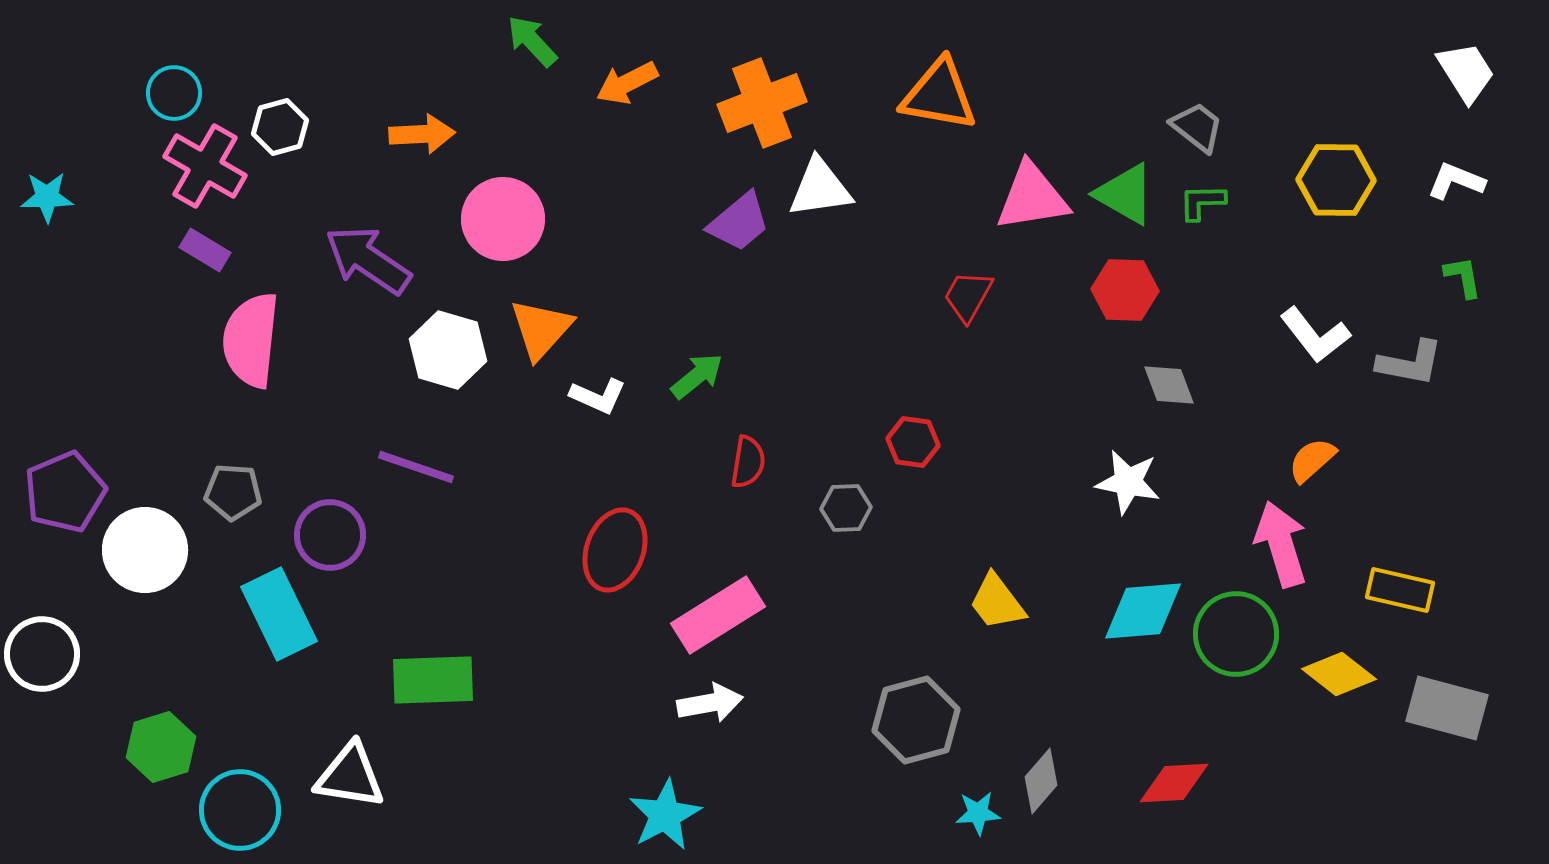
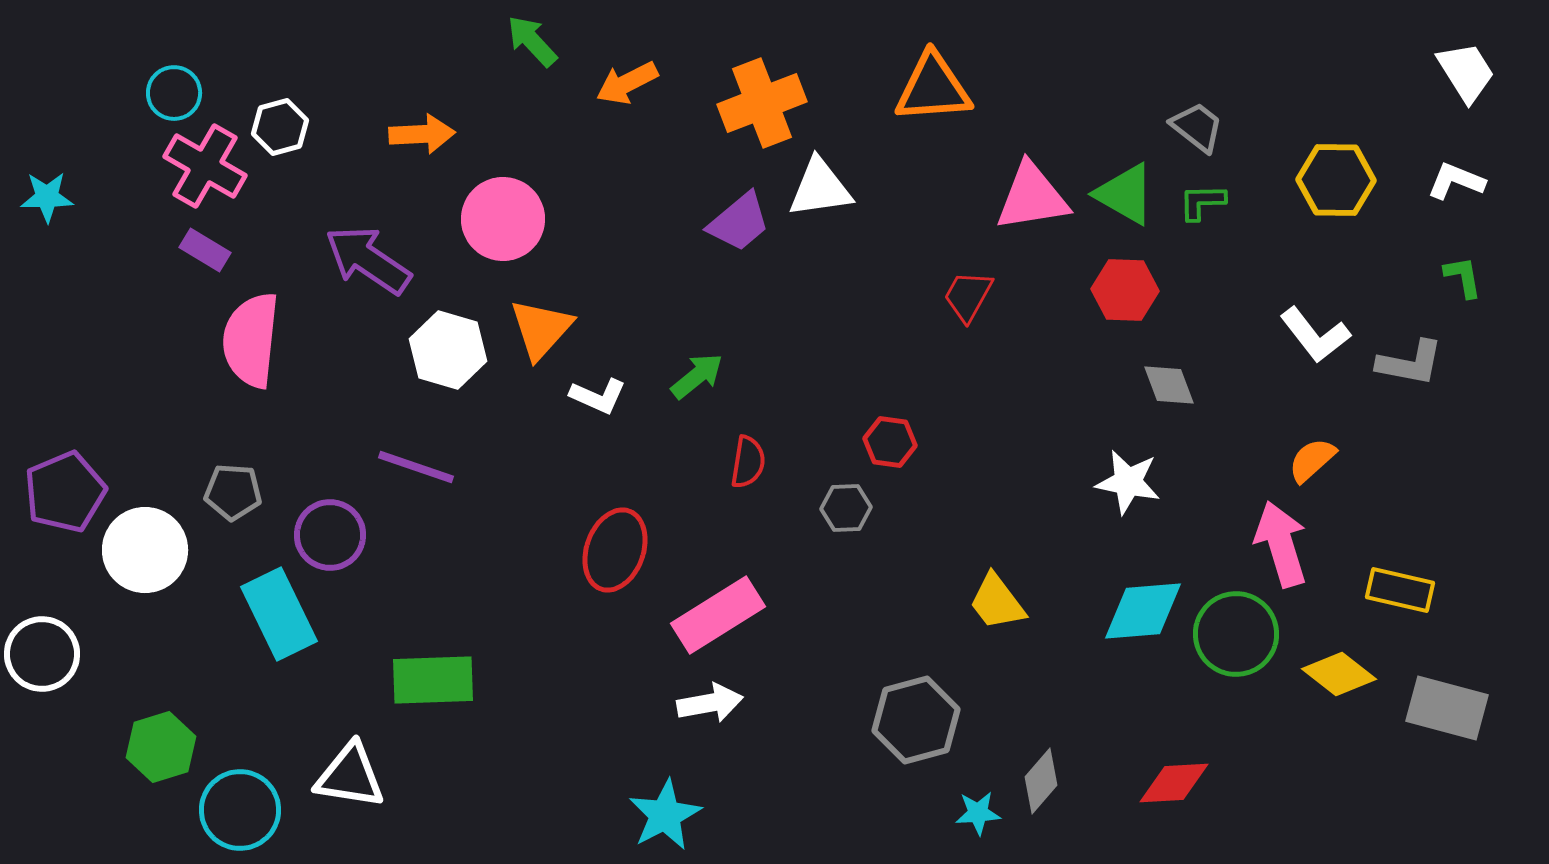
orange triangle at (939, 95): moved 6 px left, 7 px up; rotated 14 degrees counterclockwise
red hexagon at (913, 442): moved 23 px left
